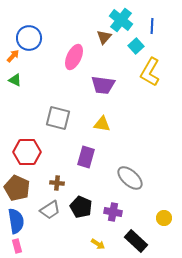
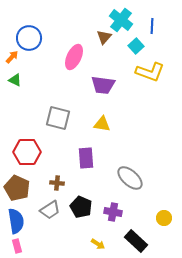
orange arrow: moved 1 px left, 1 px down
yellow L-shape: rotated 100 degrees counterclockwise
purple rectangle: moved 1 px down; rotated 20 degrees counterclockwise
